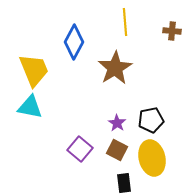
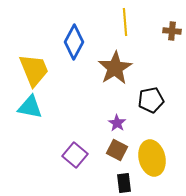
black pentagon: moved 20 px up
purple square: moved 5 px left, 6 px down
